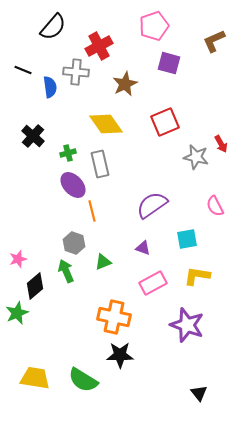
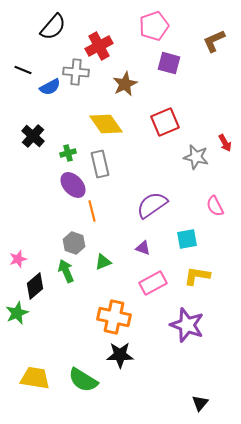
blue semicircle: rotated 70 degrees clockwise
red arrow: moved 4 px right, 1 px up
black triangle: moved 1 px right, 10 px down; rotated 18 degrees clockwise
